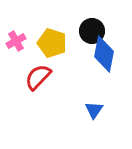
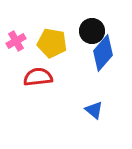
yellow pentagon: rotated 8 degrees counterclockwise
blue diamond: moved 1 px left, 1 px up; rotated 30 degrees clockwise
red semicircle: rotated 40 degrees clockwise
blue triangle: rotated 24 degrees counterclockwise
